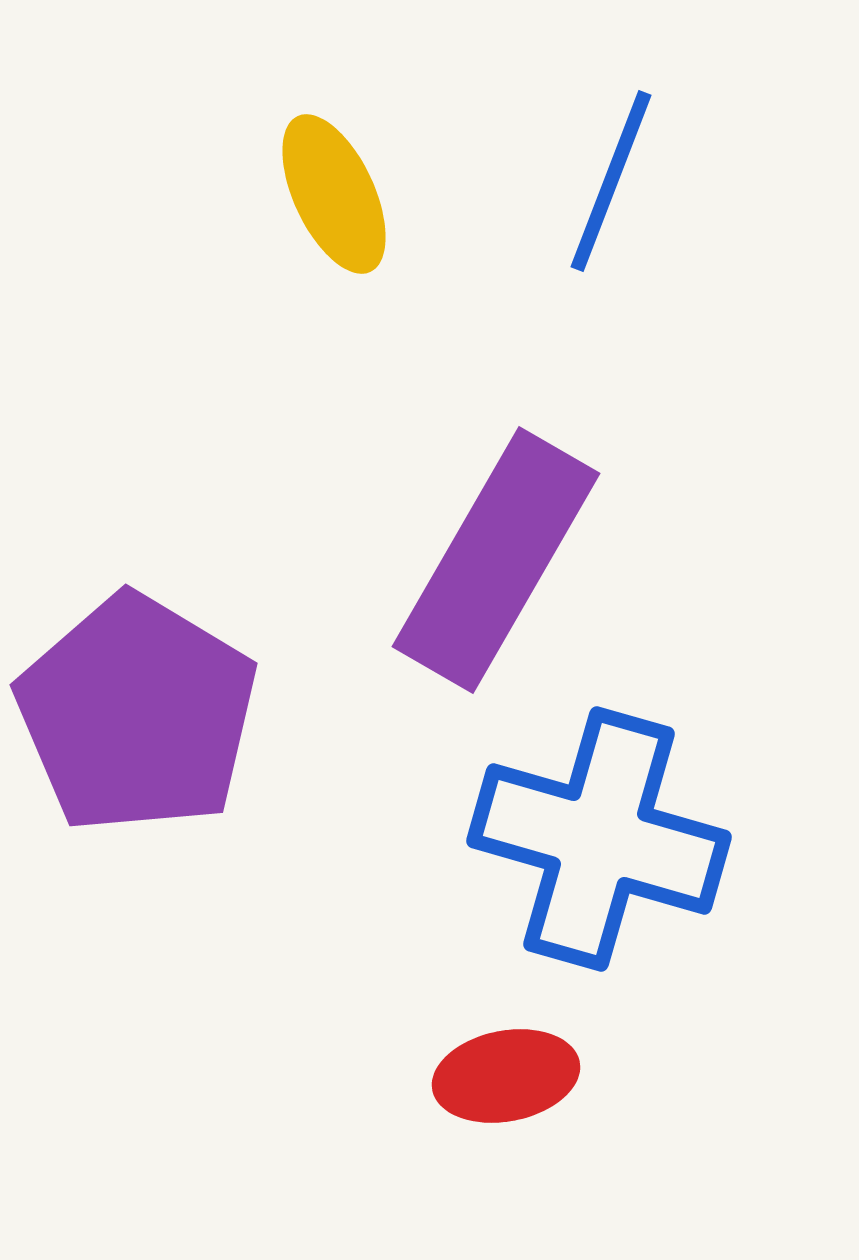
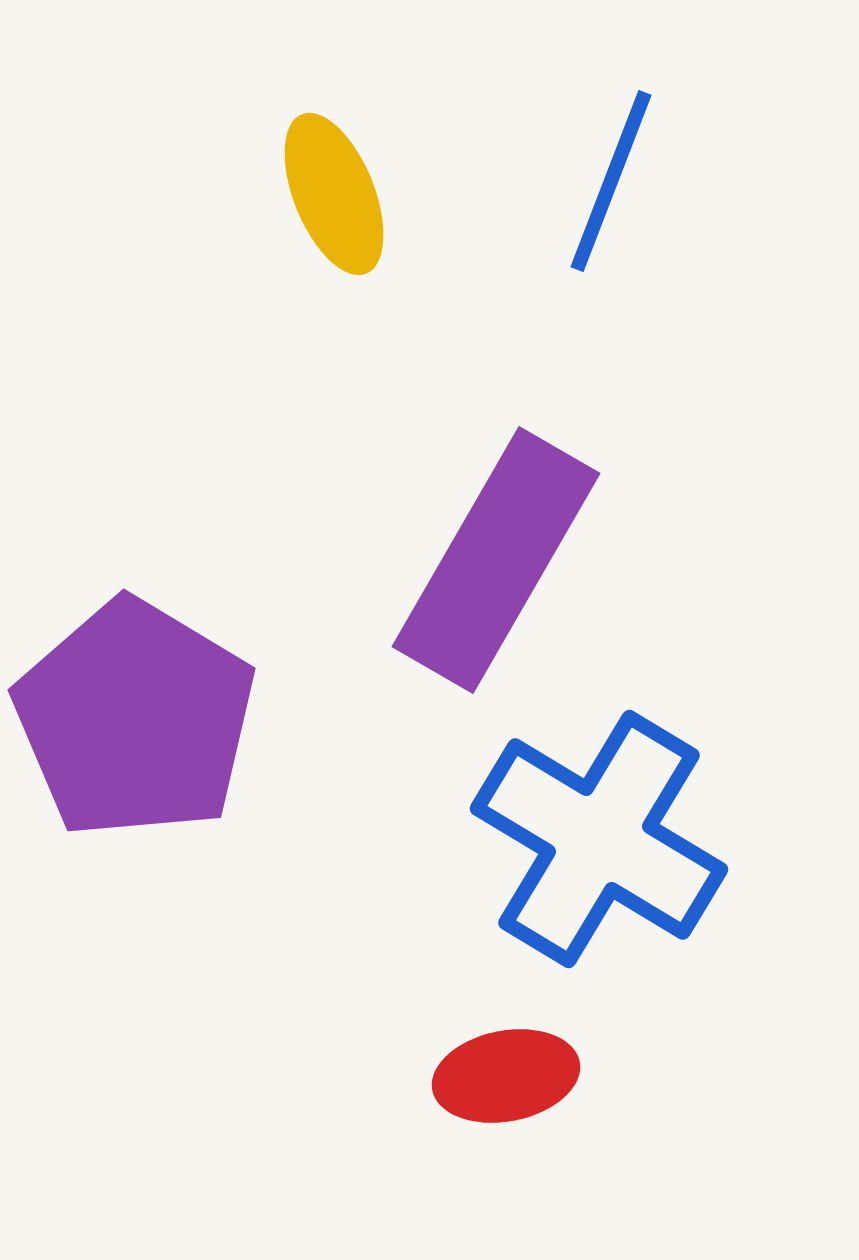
yellow ellipse: rotated 3 degrees clockwise
purple pentagon: moved 2 px left, 5 px down
blue cross: rotated 15 degrees clockwise
